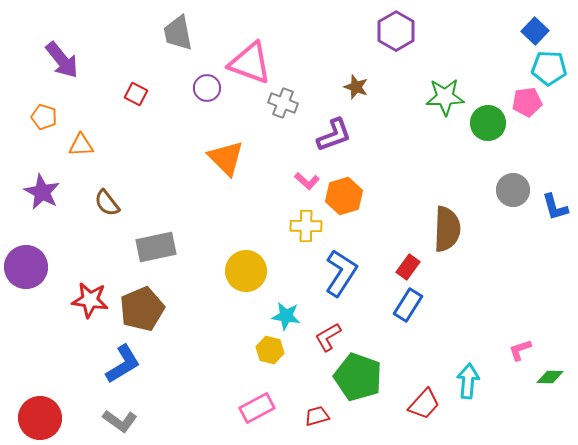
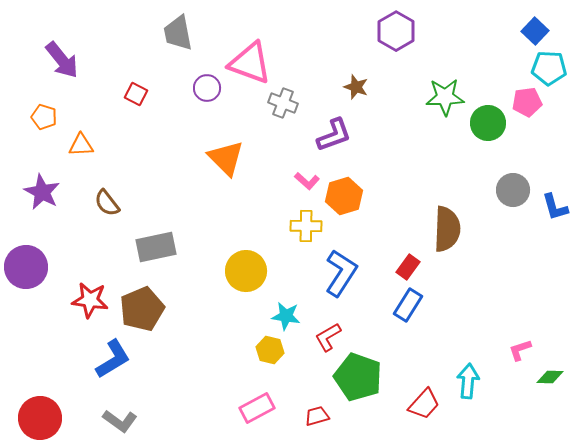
blue L-shape at (123, 364): moved 10 px left, 5 px up
